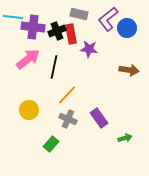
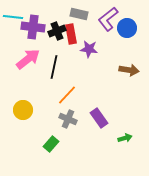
yellow circle: moved 6 px left
